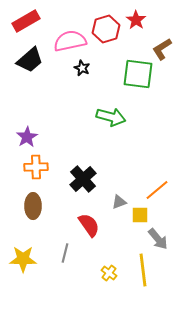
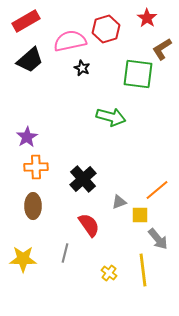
red star: moved 11 px right, 2 px up
